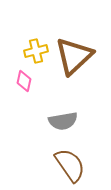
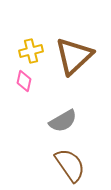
yellow cross: moved 5 px left
gray semicircle: rotated 20 degrees counterclockwise
